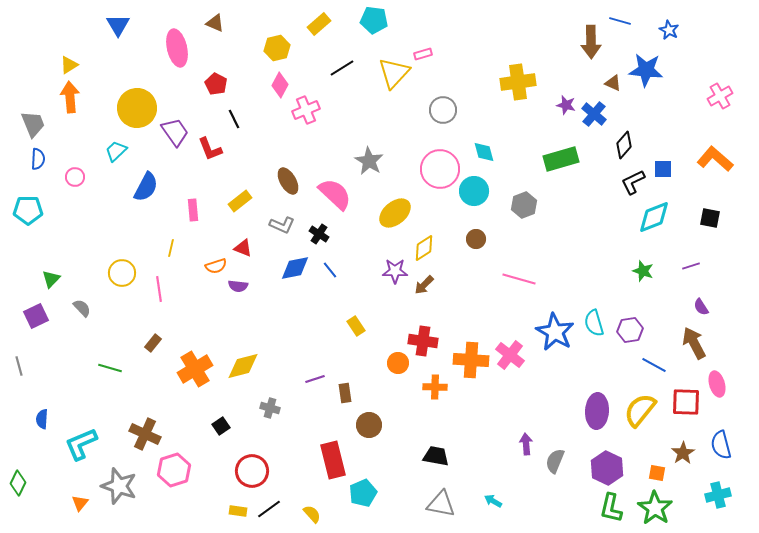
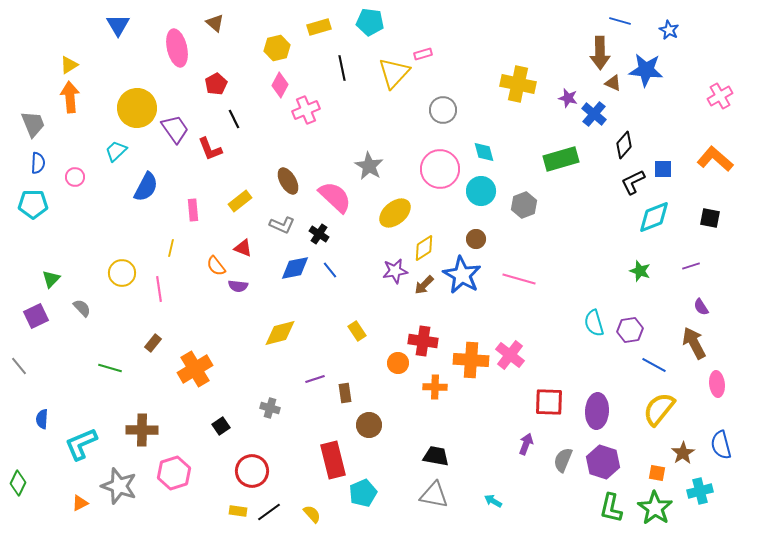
cyan pentagon at (374, 20): moved 4 px left, 2 px down
brown triangle at (215, 23): rotated 18 degrees clockwise
yellow rectangle at (319, 24): moved 3 px down; rotated 25 degrees clockwise
brown arrow at (591, 42): moved 9 px right, 11 px down
black line at (342, 68): rotated 70 degrees counterclockwise
yellow cross at (518, 82): moved 2 px down; rotated 20 degrees clockwise
red pentagon at (216, 84): rotated 15 degrees clockwise
purple star at (566, 105): moved 2 px right, 7 px up
purple trapezoid at (175, 132): moved 3 px up
blue semicircle at (38, 159): moved 4 px down
gray star at (369, 161): moved 5 px down
cyan circle at (474, 191): moved 7 px right
pink semicircle at (335, 194): moved 3 px down
cyan pentagon at (28, 210): moved 5 px right, 6 px up
orange semicircle at (216, 266): rotated 70 degrees clockwise
purple star at (395, 271): rotated 10 degrees counterclockwise
green star at (643, 271): moved 3 px left
yellow rectangle at (356, 326): moved 1 px right, 5 px down
blue star at (555, 332): moved 93 px left, 57 px up
gray line at (19, 366): rotated 24 degrees counterclockwise
yellow diamond at (243, 366): moved 37 px right, 33 px up
pink ellipse at (717, 384): rotated 10 degrees clockwise
red square at (686, 402): moved 137 px left
yellow semicircle at (640, 410): moved 19 px right, 1 px up
brown cross at (145, 434): moved 3 px left, 4 px up; rotated 24 degrees counterclockwise
purple arrow at (526, 444): rotated 25 degrees clockwise
gray semicircle at (555, 461): moved 8 px right, 1 px up
purple hexagon at (607, 468): moved 4 px left, 6 px up; rotated 8 degrees counterclockwise
pink hexagon at (174, 470): moved 3 px down
cyan cross at (718, 495): moved 18 px left, 4 px up
orange triangle at (80, 503): rotated 24 degrees clockwise
gray triangle at (441, 504): moved 7 px left, 9 px up
black line at (269, 509): moved 3 px down
